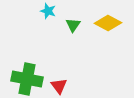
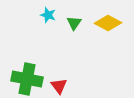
cyan star: moved 4 px down
green triangle: moved 1 px right, 2 px up
